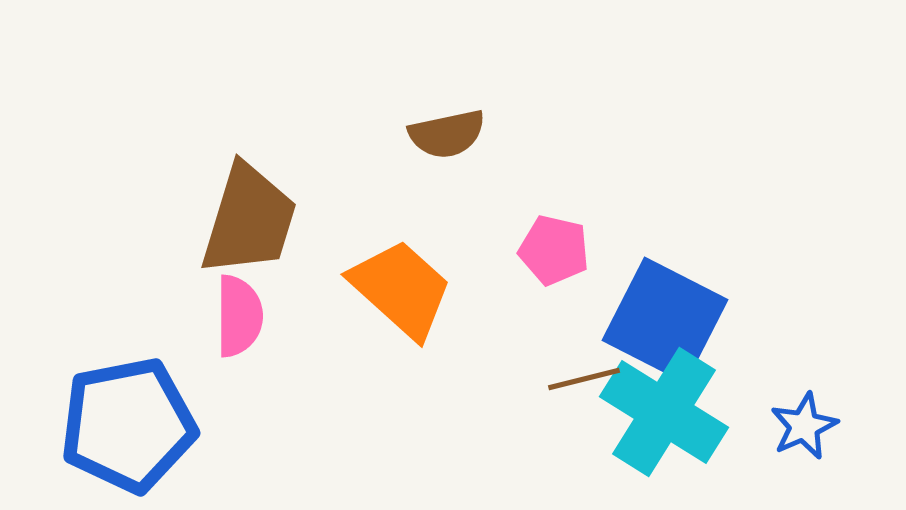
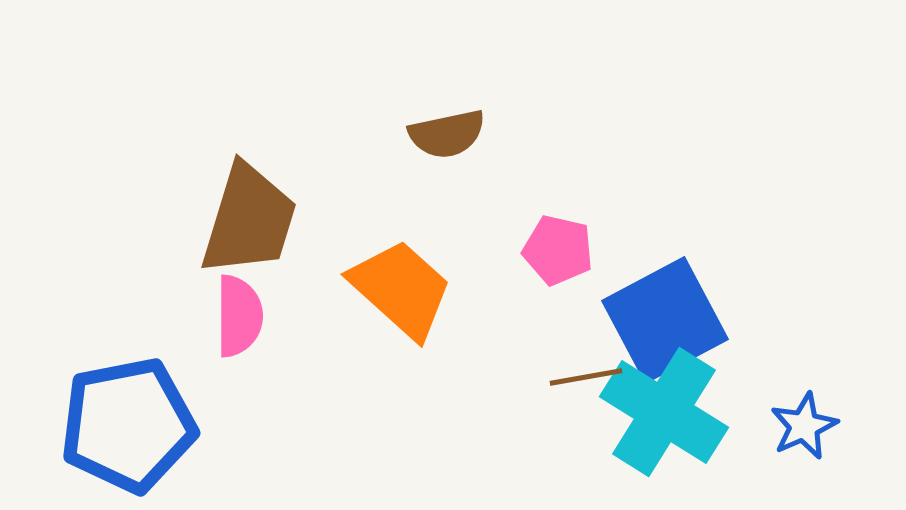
pink pentagon: moved 4 px right
blue square: rotated 35 degrees clockwise
brown line: moved 2 px right, 2 px up; rotated 4 degrees clockwise
